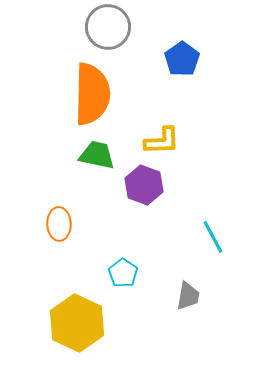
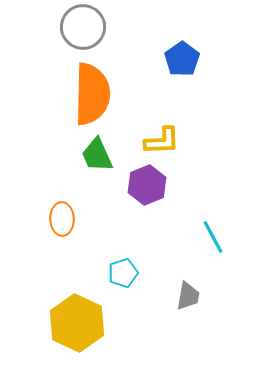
gray circle: moved 25 px left
green trapezoid: rotated 126 degrees counterclockwise
purple hexagon: moved 3 px right; rotated 18 degrees clockwise
orange ellipse: moved 3 px right, 5 px up
cyan pentagon: rotated 20 degrees clockwise
